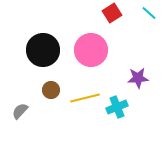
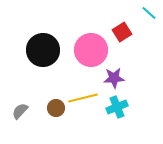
red square: moved 10 px right, 19 px down
purple star: moved 24 px left
brown circle: moved 5 px right, 18 px down
yellow line: moved 2 px left
